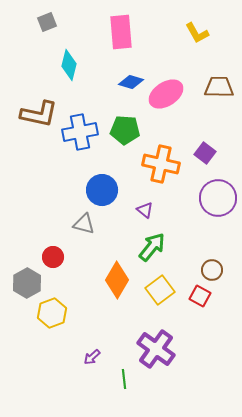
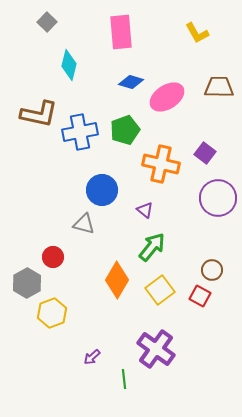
gray square: rotated 24 degrees counterclockwise
pink ellipse: moved 1 px right, 3 px down
green pentagon: rotated 24 degrees counterclockwise
